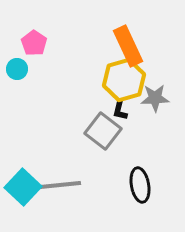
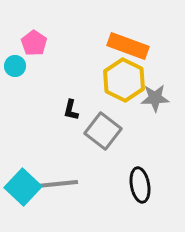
orange rectangle: rotated 45 degrees counterclockwise
cyan circle: moved 2 px left, 3 px up
yellow hexagon: rotated 18 degrees counterclockwise
black L-shape: moved 49 px left
gray line: moved 3 px left, 1 px up
